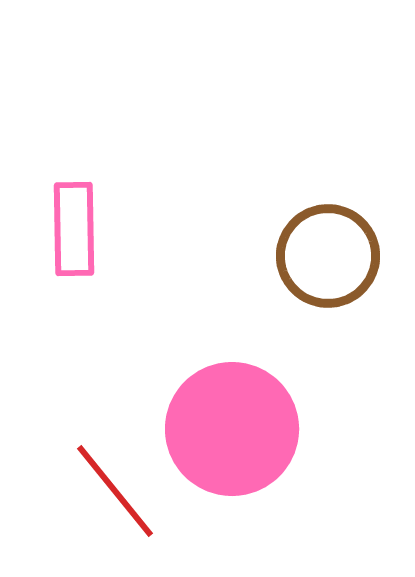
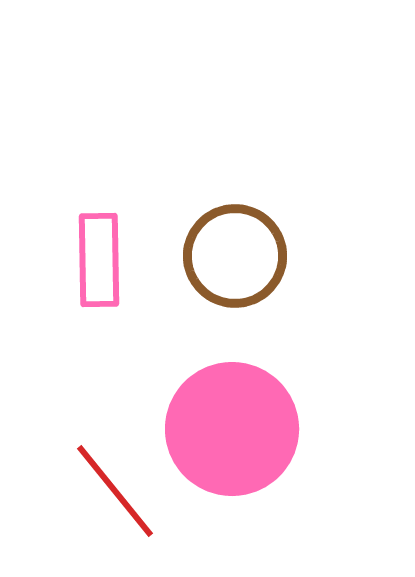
pink rectangle: moved 25 px right, 31 px down
brown circle: moved 93 px left
